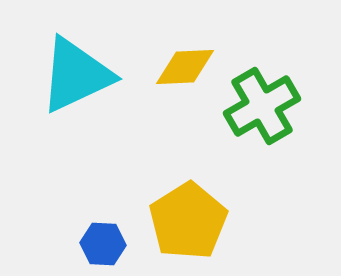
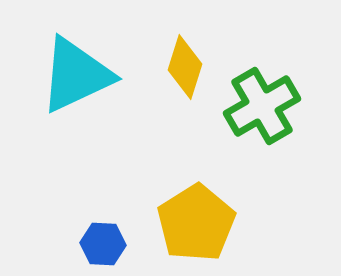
yellow diamond: rotated 70 degrees counterclockwise
yellow pentagon: moved 8 px right, 2 px down
